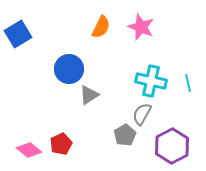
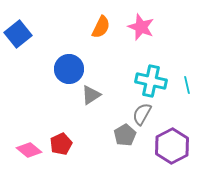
blue square: rotated 8 degrees counterclockwise
cyan line: moved 1 px left, 2 px down
gray triangle: moved 2 px right
